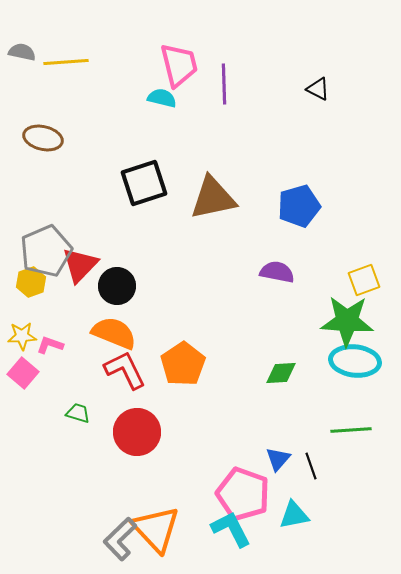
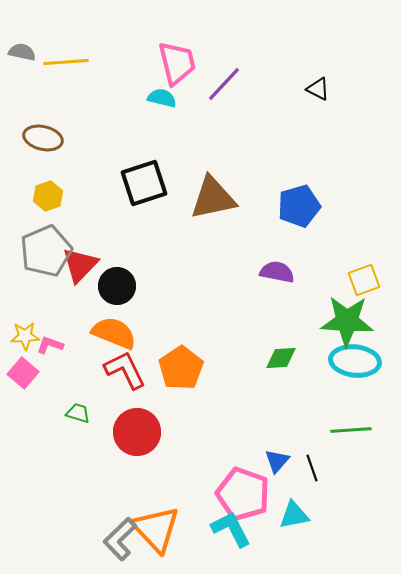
pink trapezoid: moved 2 px left, 2 px up
purple line: rotated 45 degrees clockwise
yellow hexagon: moved 17 px right, 86 px up
yellow star: moved 3 px right
orange pentagon: moved 2 px left, 4 px down
green diamond: moved 15 px up
blue triangle: moved 1 px left, 2 px down
black line: moved 1 px right, 2 px down
